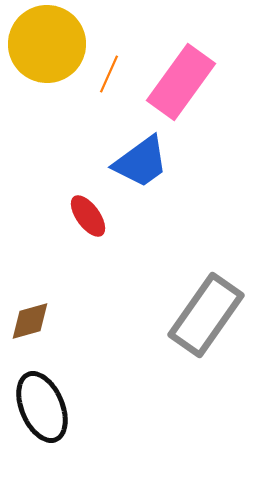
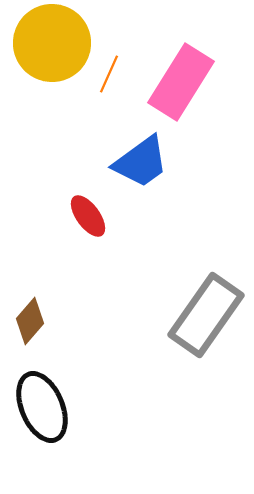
yellow circle: moved 5 px right, 1 px up
pink rectangle: rotated 4 degrees counterclockwise
brown diamond: rotated 33 degrees counterclockwise
